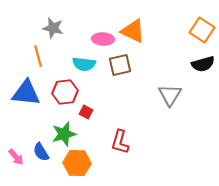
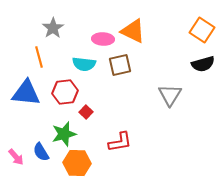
gray star: rotated 25 degrees clockwise
orange line: moved 1 px right, 1 px down
red square: rotated 16 degrees clockwise
red L-shape: rotated 115 degrees counterclockwise
